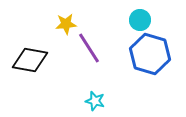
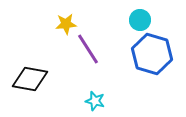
purple line: moved 1 px left, 1 px down
blue hexagon: moved 2 px right
black diamond: moved 19 px down
